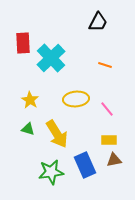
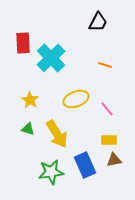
yellow ellipse: rotated 15 degrees counterclockwise
